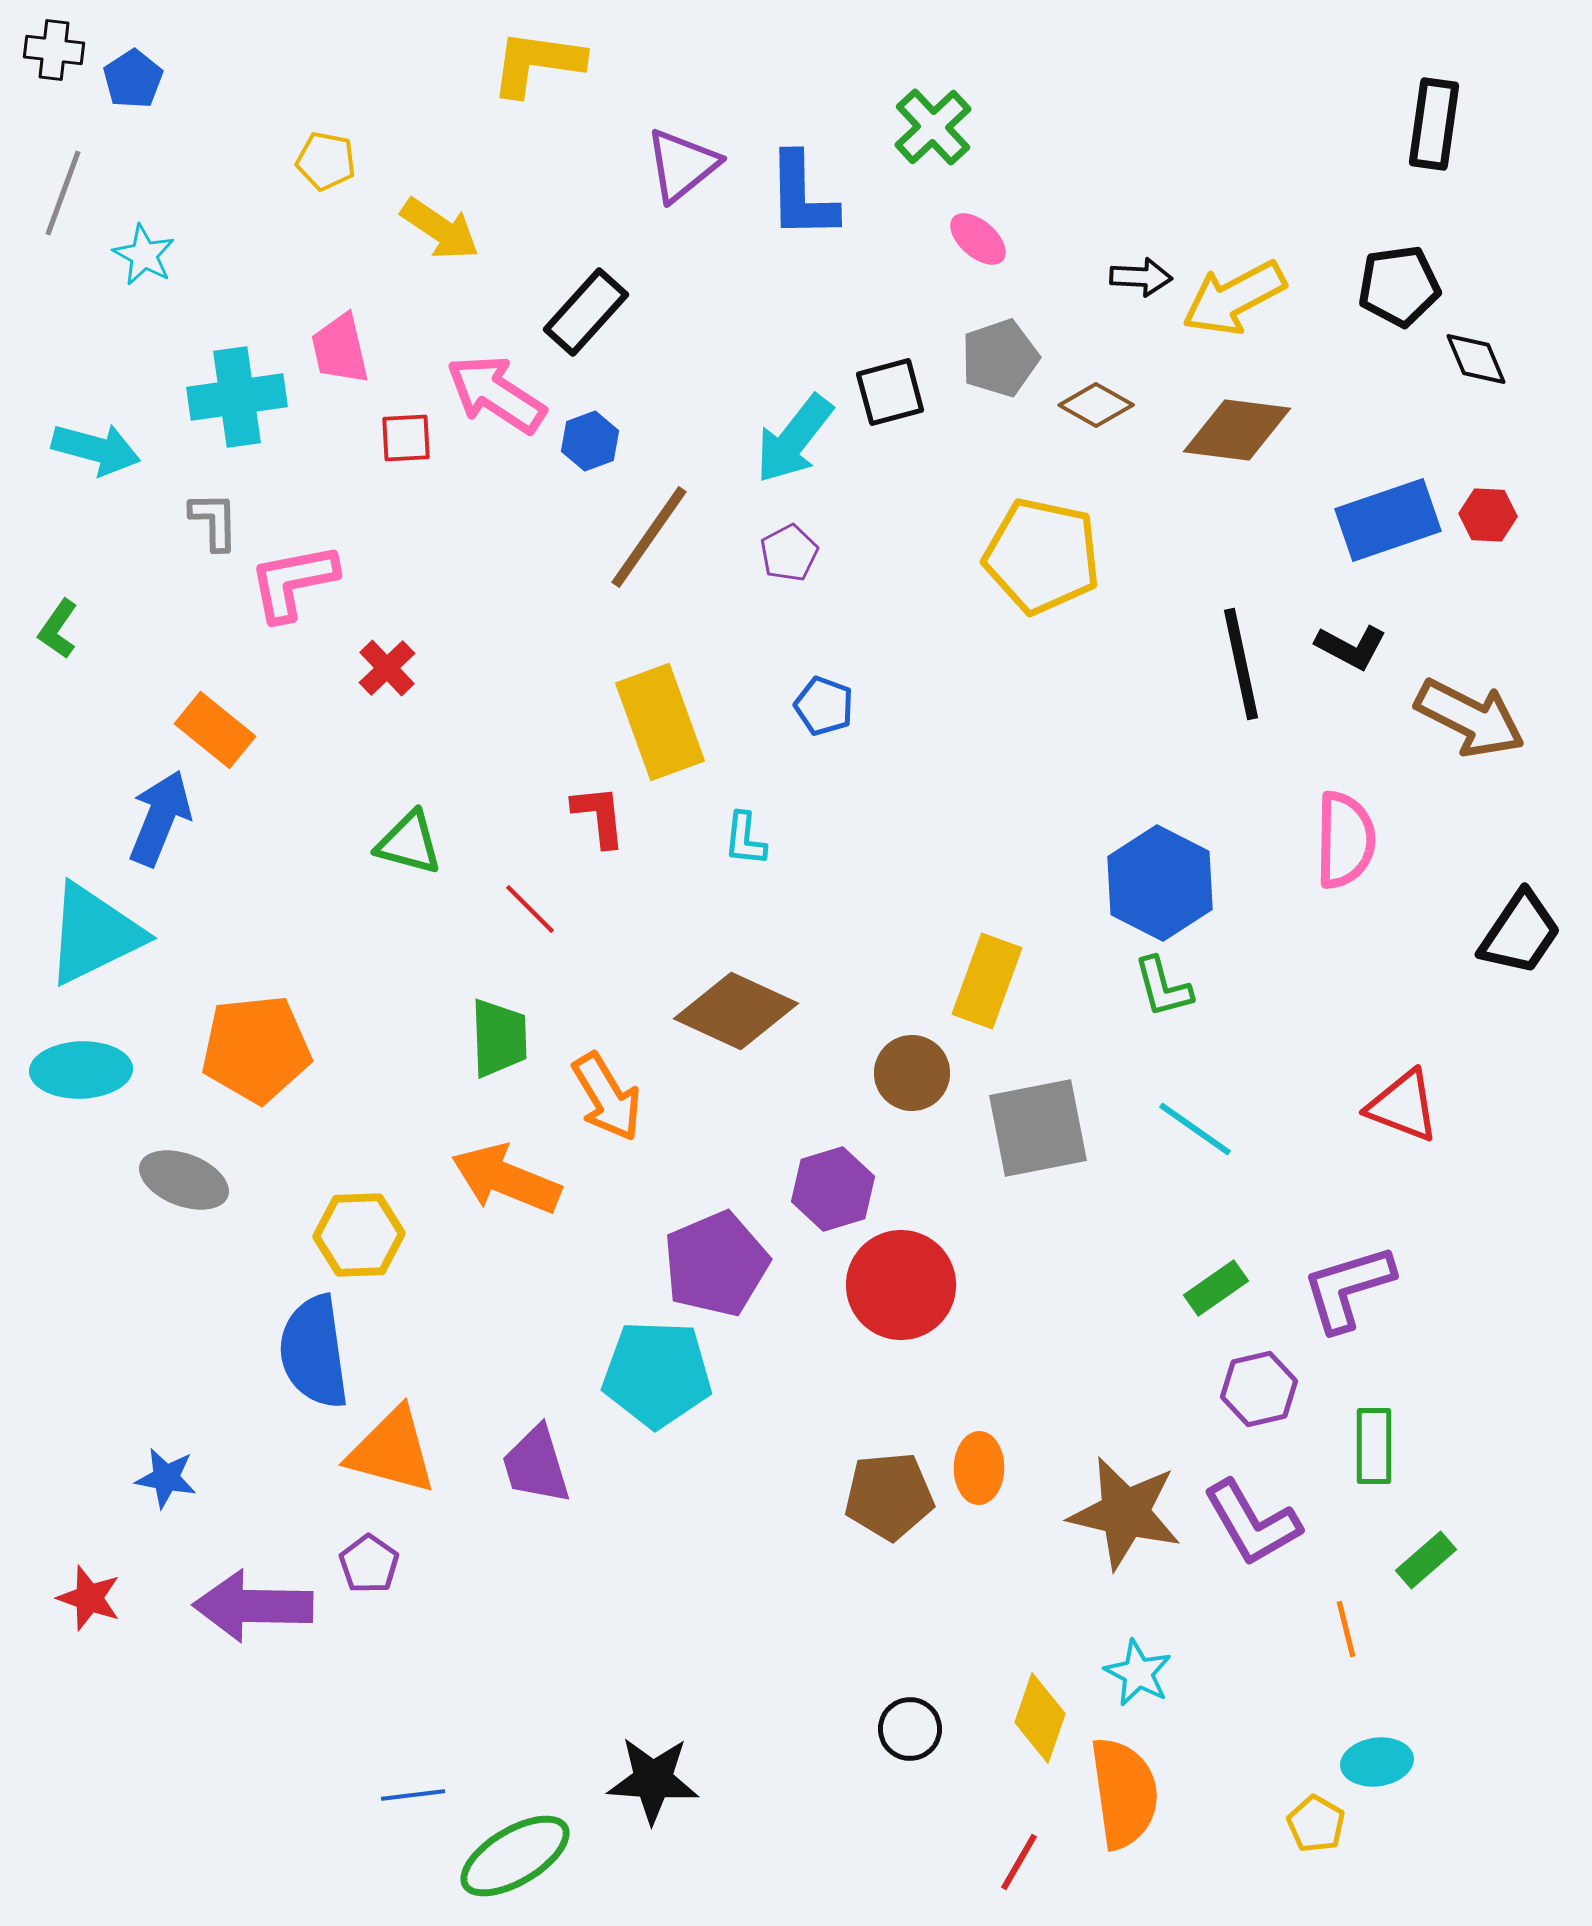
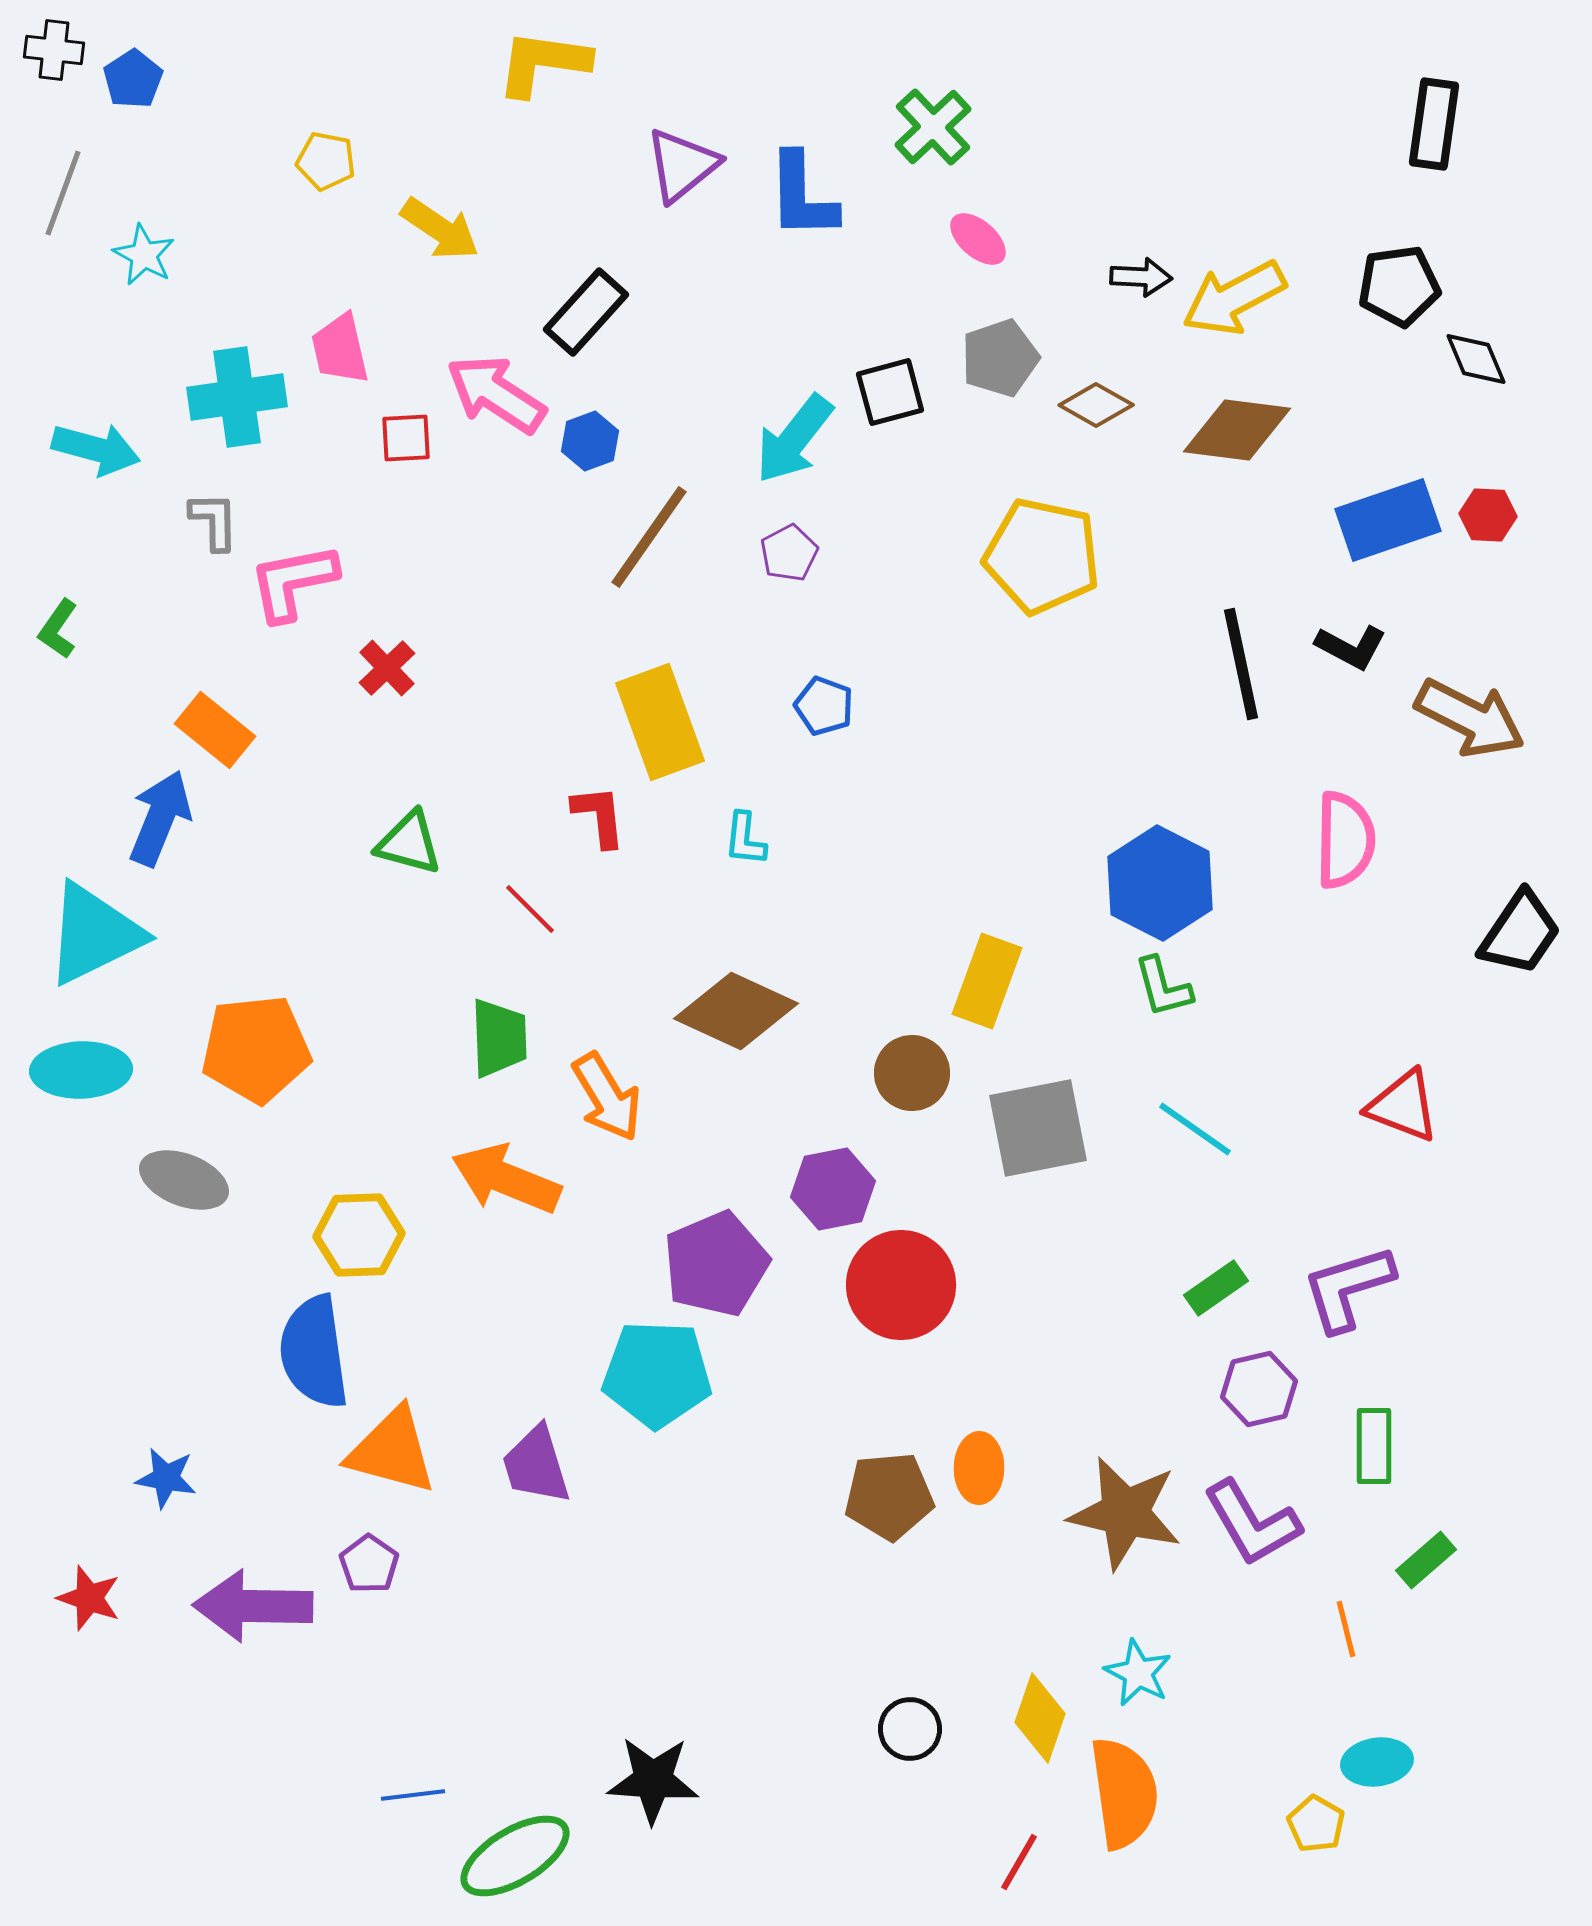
yellow L-shape at (537, 63): moved 6 px right
purple hexagon at (833, 1189): rotated 6 degrees clockwise
